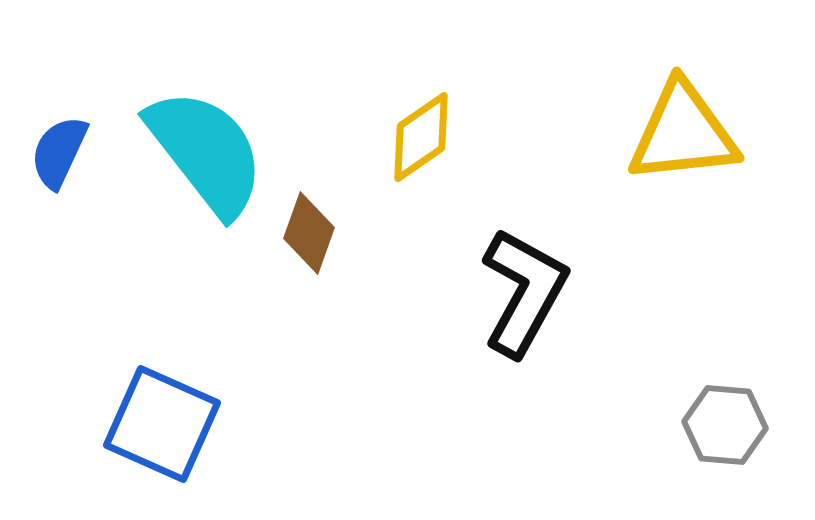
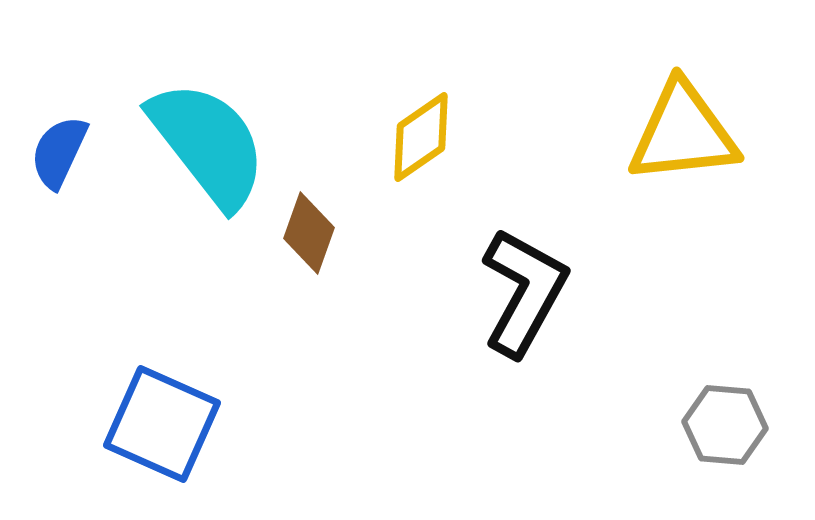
cyan semicircle: moved 2 px right, 8 px up
